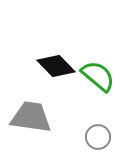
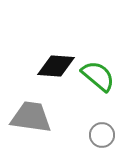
black diamond: rotated 42 degrees counterclockwise
gray circle: moved 4 px right, 2 px up
